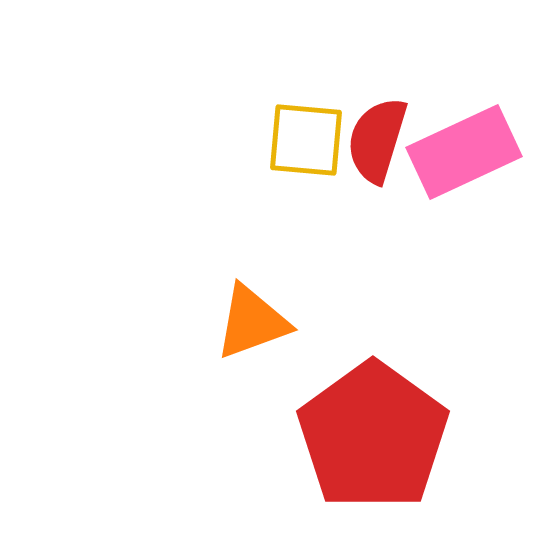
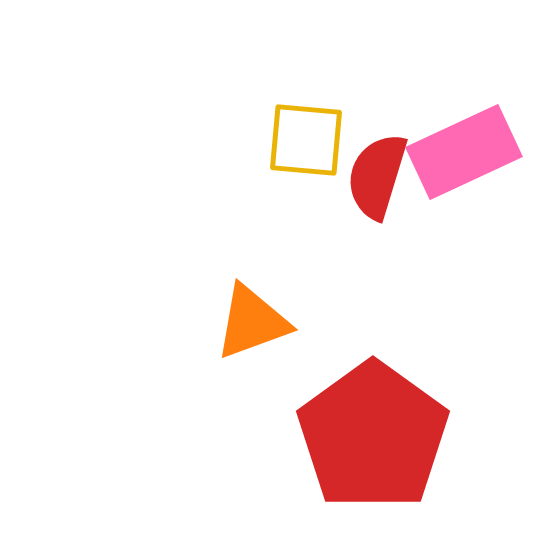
red semicircle: moved 36 px down
